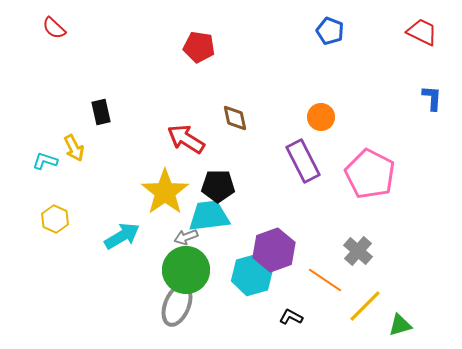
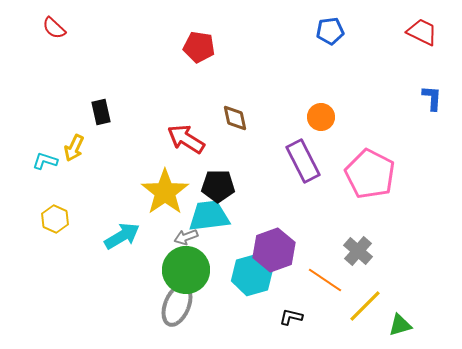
blue pentagon: rotated 28 degrees counterclockwise
yellow arrow: rotated 52 degrees clockwise
black L-shape: rotated 15 degrees counterclockwise
